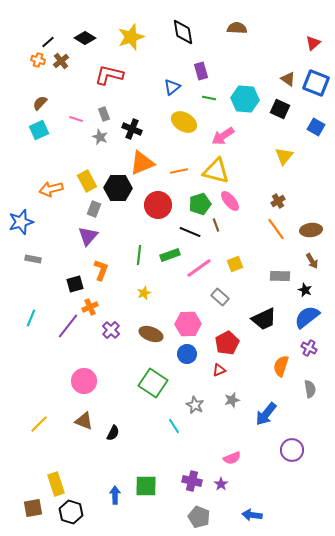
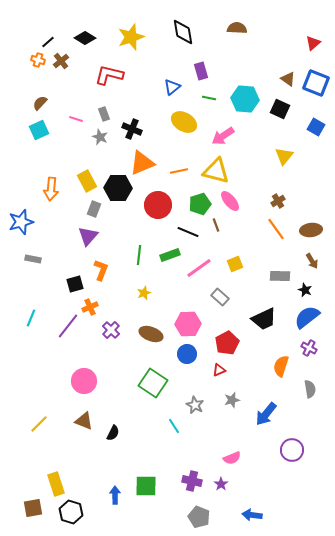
orange arrow at (51, 189): rotated 70 degrees counterclockwise
black line at (190, 232): moved 2 px left
